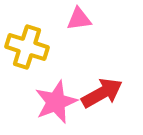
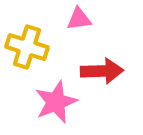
red arrow: moved 22 px up; rotated 27 degrees clockwise
